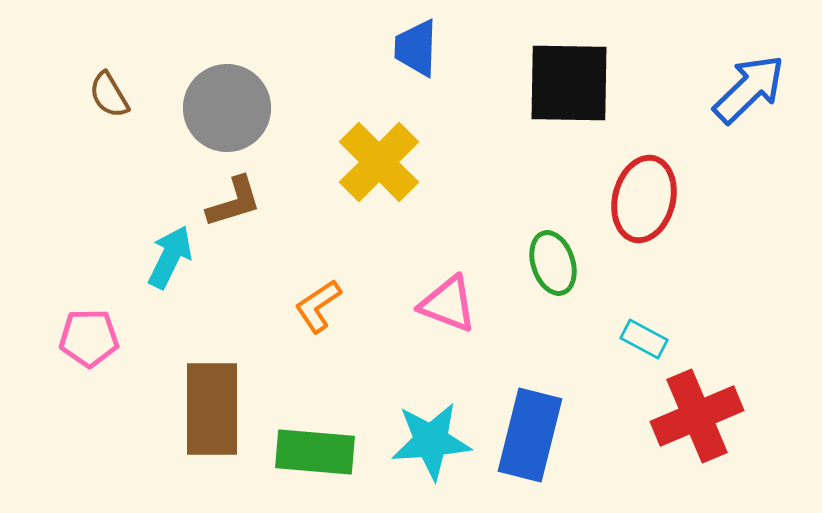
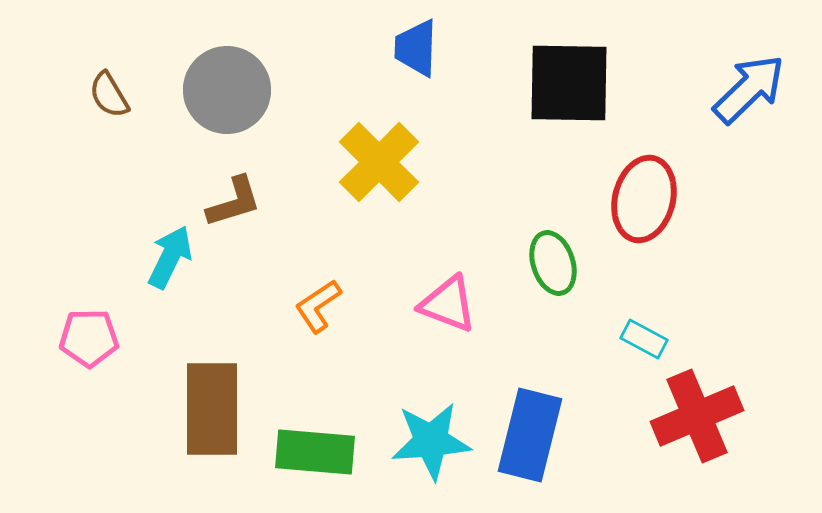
gray circle: moved 18 px up
